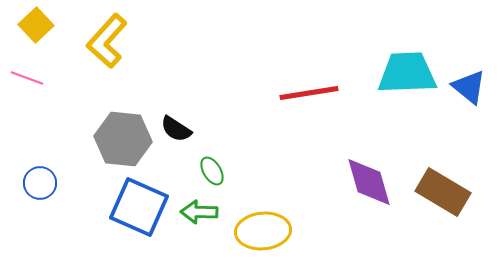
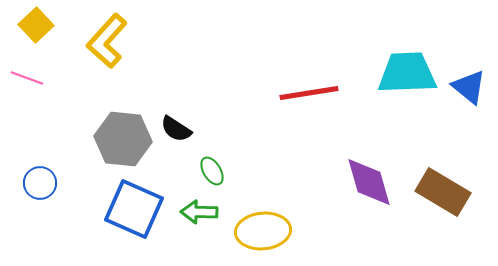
blue square: moved 5 px left, 2 px down
